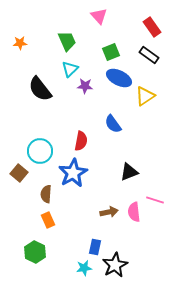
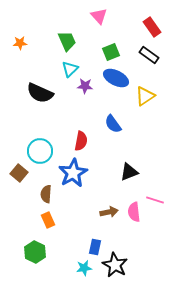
blue ellipse: moved 3 px left
black semicircle: moved 4 px down; rotated 28 degrees counterclockwise
black star: rotated 15 degrees counterclockwise
